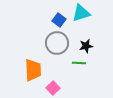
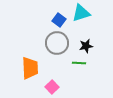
orange trapezoid: moved 3 px left, 2 px up
pink square: moved 1 px left, 1 px up
